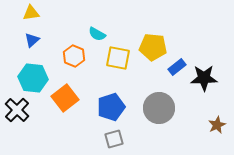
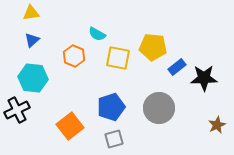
orange square: moved 5 px right, 28 px down
black cross: rotated 20 degrees clockwise
